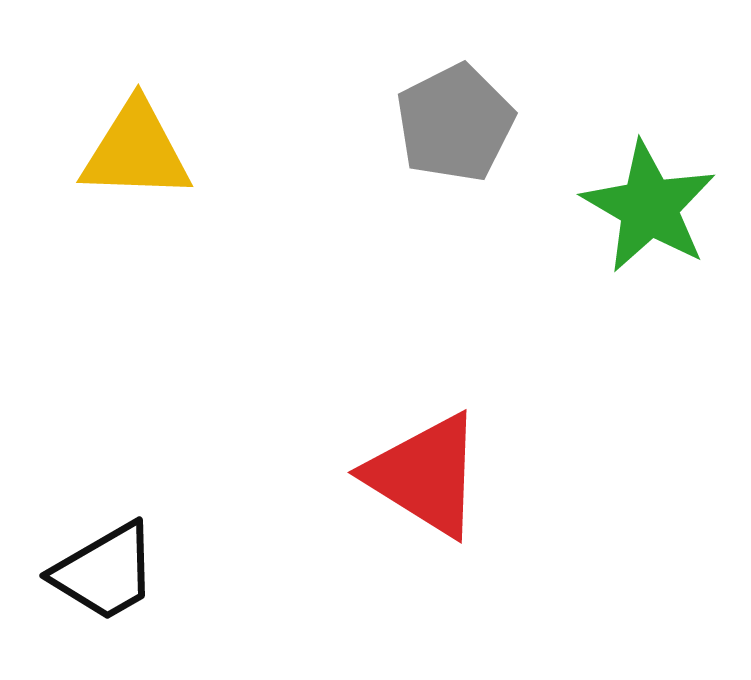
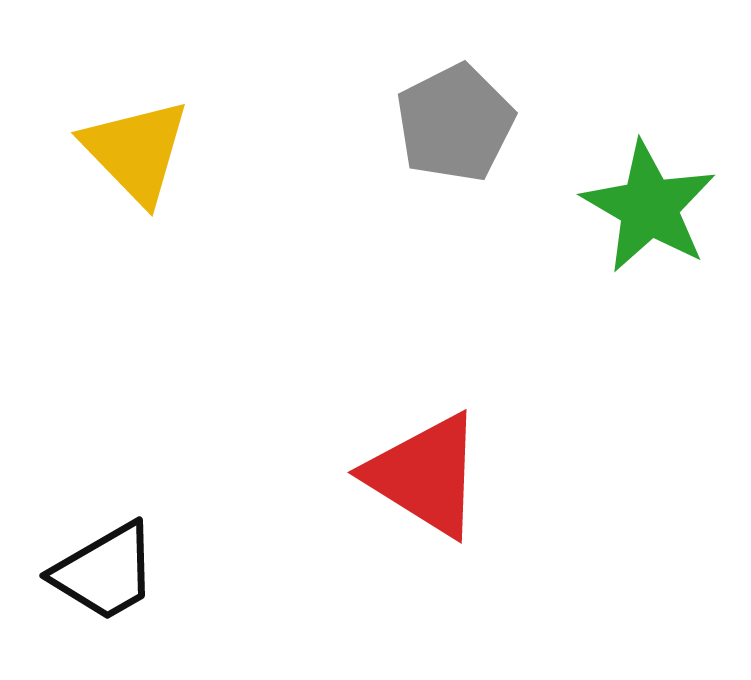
yellow triangle: rotated 44 degrees clockwise
